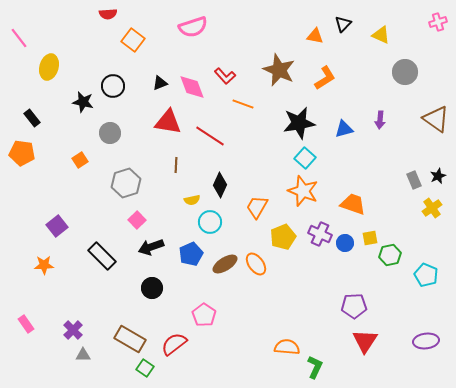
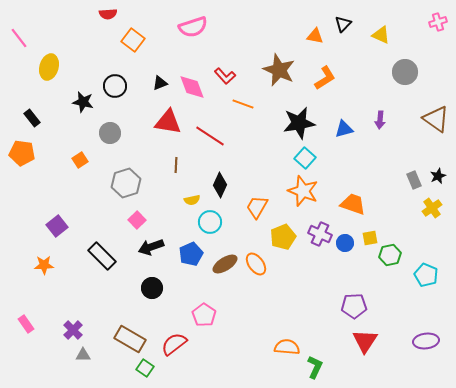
black circle at (113, 86): moved 2 px right
